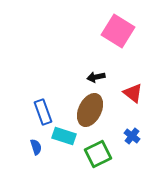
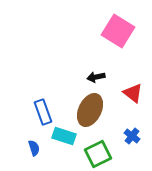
blue semicircle: moved 2 px left, 1 px down
